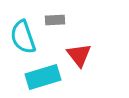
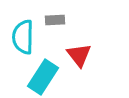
cyan semicircle: rotated 20 degrees clockwise
cyan rectangle: rotated 40 degrees counterclockwise
